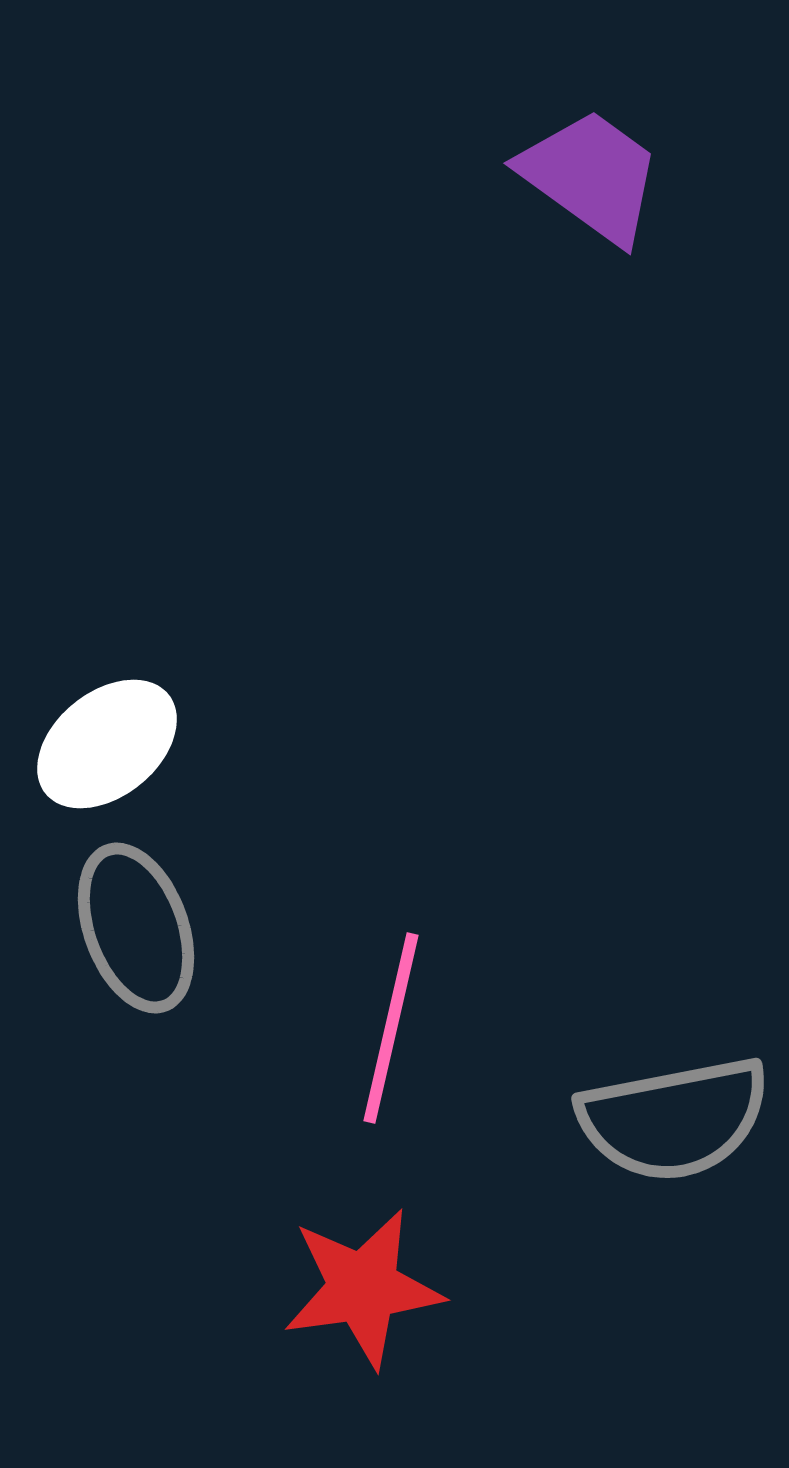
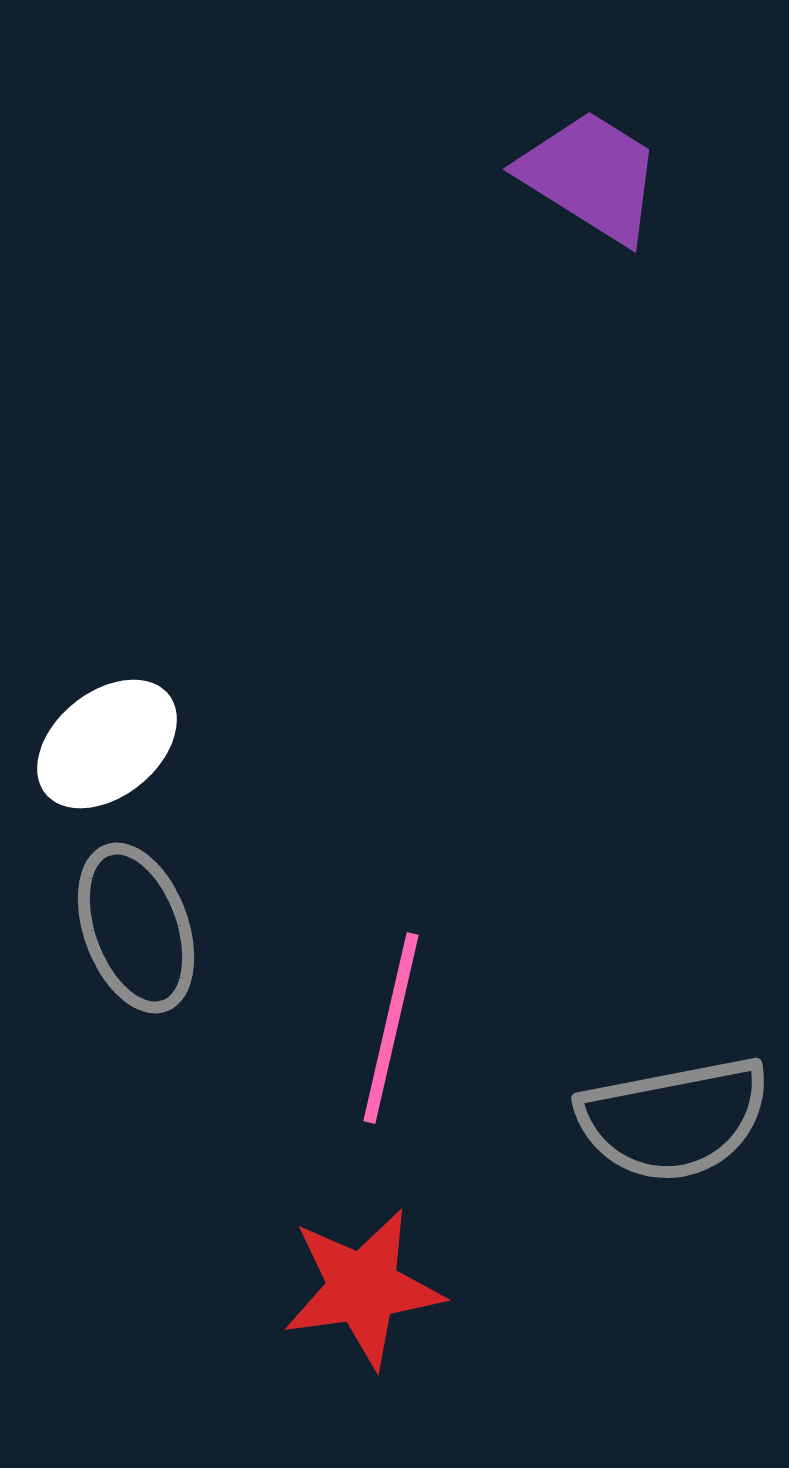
purple trapezoid: rotated 4 degrees counterclockwise
